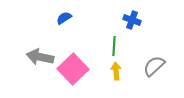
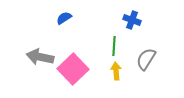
gray semicircle: moved 8 px left, 7 px up; rotated 15 degrees counterclockwise
